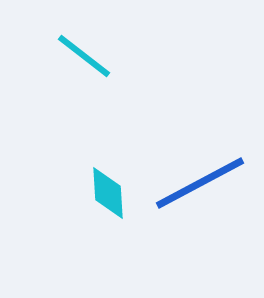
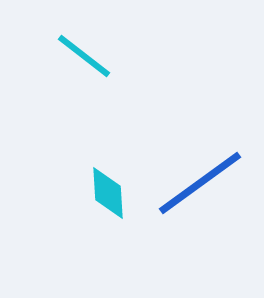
blue line: rotated 8 degrees counterclockwise
